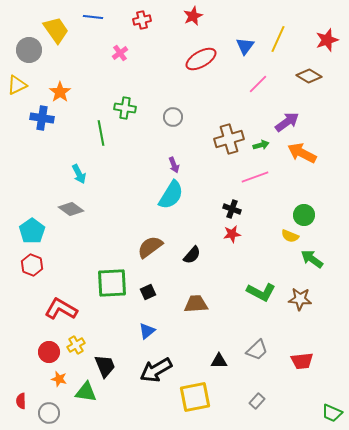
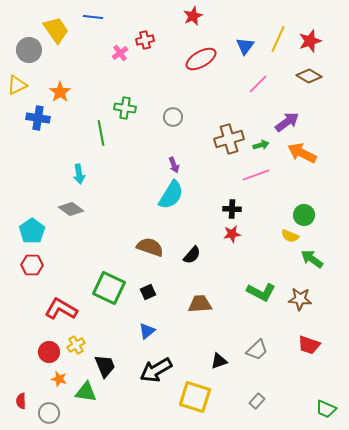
red cross at (142, 20): moved 3 px right, 20 px down
red star at (327, 40): moved 17 px left, 1 px down
blue cross at (42, 118): moved 4 px left
cyan arrow at (79, 174): rotated 18 degrees clockwise
pink line at (255, 177): moved 1 px right, 2 px up
black cross at (232, 209): rotated 18 degrees counterclockwise
brown semicircle at (150, 247): rotated 56 degrees clockwise
red hexagon at (32, 265): rotated 20 degrees counterclockwise
green square at (112, 283): moved 3 px left, 5 px down; rotated 28 degrees clockwise
brown trapezoid at (196, 304): moved 4 px right
black triangle at (219, 361): rotated 18 degrees counterclockwise
red trapezoid at (302, 361): moved 7 px right, 16 px up; rotated 25 degrees clockwise
yellow square at (195, 397): rotated 28 degrees clockwise
green trapezoid at (332, 413): moved 6 px left, 4 px up
